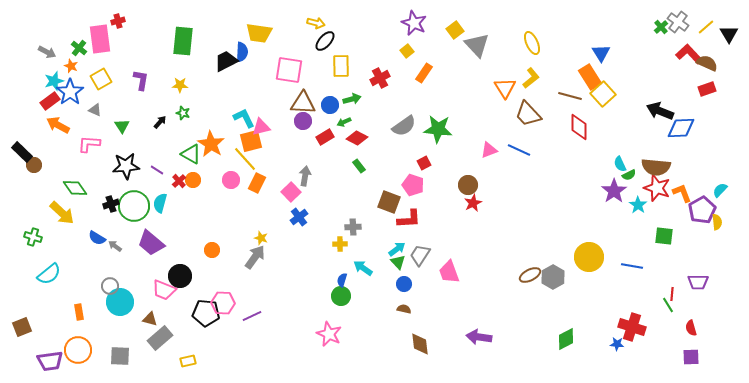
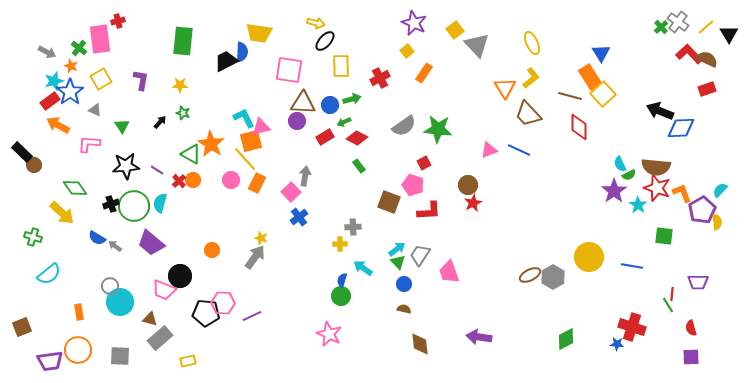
brown semicircle at (707, 63): moved 4 px up
purple circle at (303, 121): moved 6 px left
red L-shape at (409, 219): moved 20 px right, 8 px up
